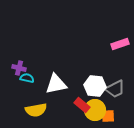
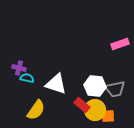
white triangle: rotated 30 degrees clockwise
gray trapezoid: rotated 15 degrees clockwise
yellow semicircle: rotated 45 degrees counterclockwise
